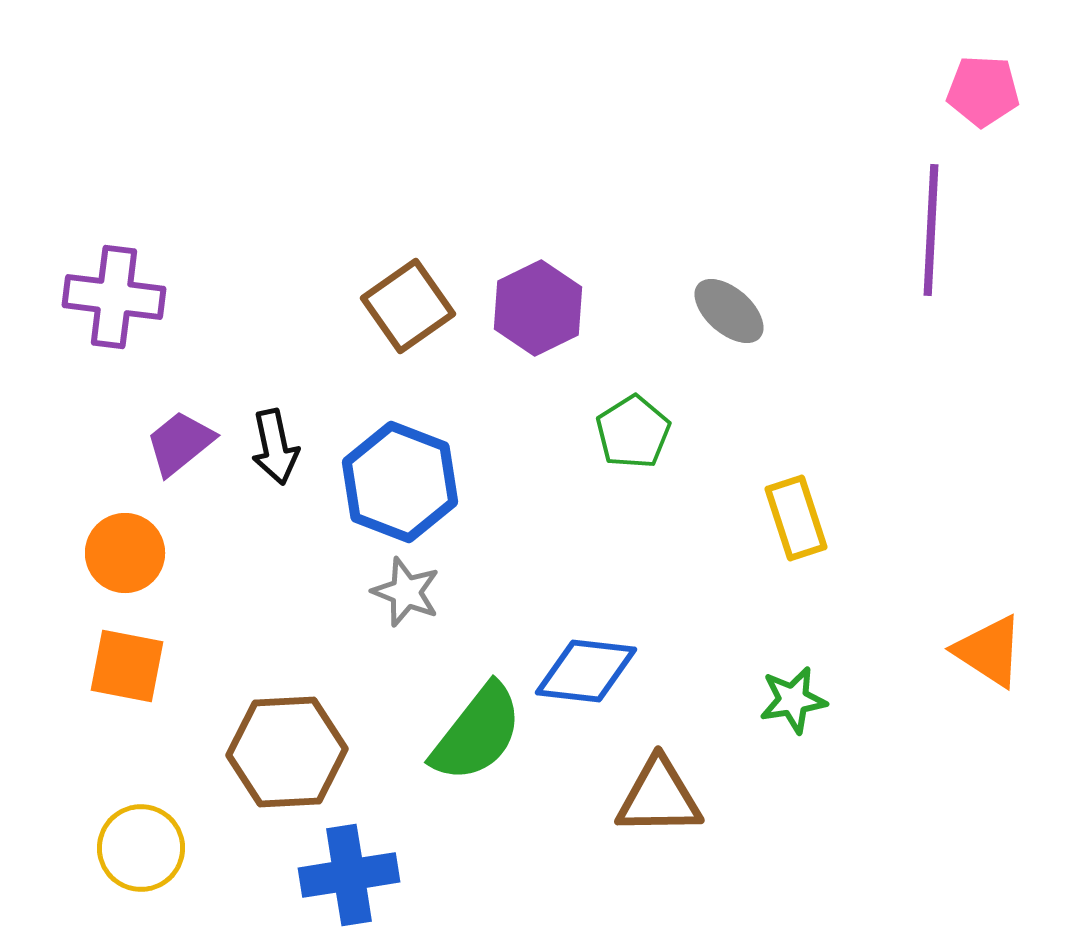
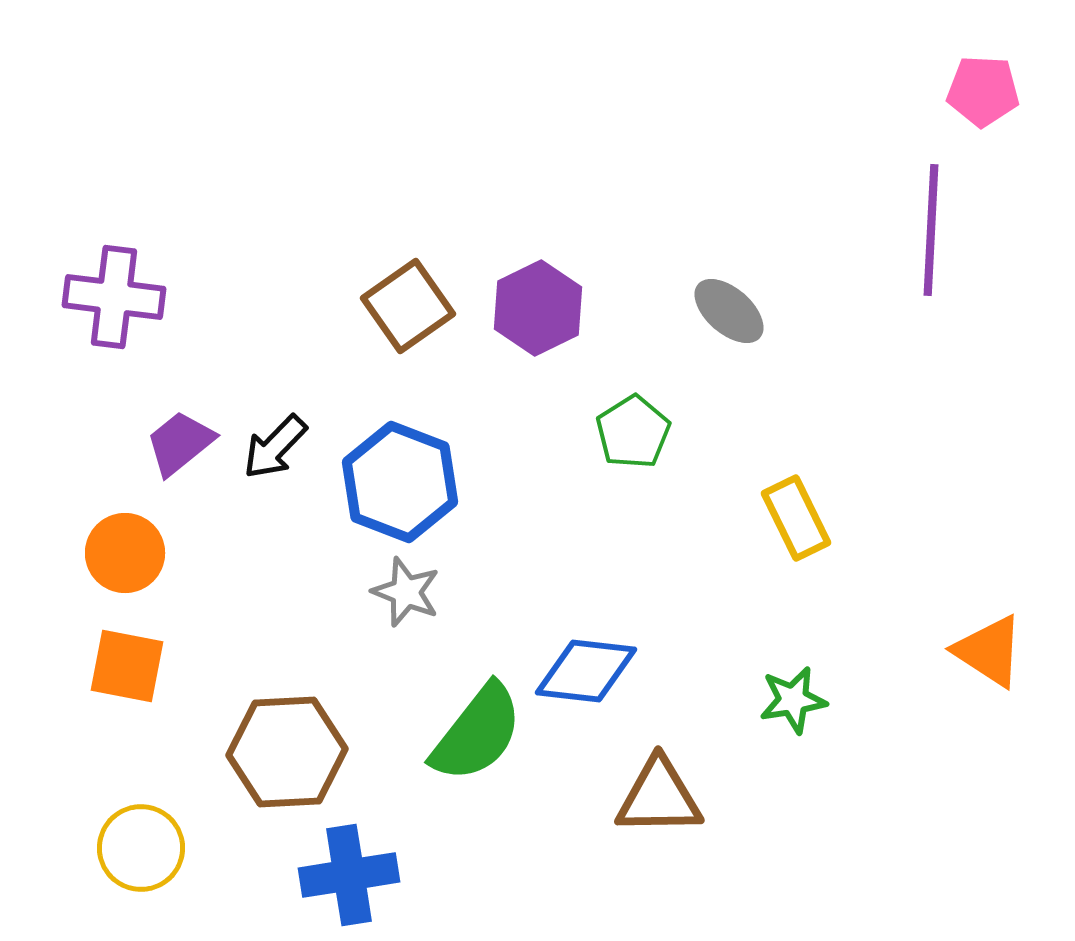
black arrow: rotated 56 degrees clockwise
yellow rectangle: rotated 8 degrees counterclockwise
